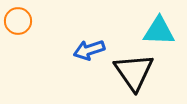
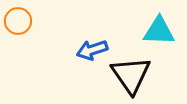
blue arrow: moved 3 px right
black triangle: moved 3 px left, 3 px down
